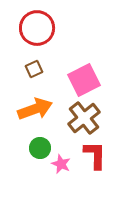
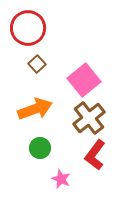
red circle: moved 9 px left
brown square: moved 3 px right, 5 px up; rotated 18 degrees counterclockwise
pink square: rotated 12 degrees counterclockwise
brown cross: moved 5 px right
red L-shape: rotated 144 degrees counterclockwise
pink star: moved 15 px down
